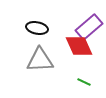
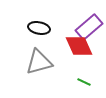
black ellipse: moved 2 px right
gray triangle: moved 1 px left, 2 px down; rotated 12 degrees counterclockwise
